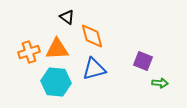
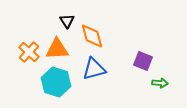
black triangle: moved 4 px down; rotated 21 degrees clockwise
orange cross: rotated 30 degrees counterclockwise
cyan hexagon: rotated 12 degrees clockwise
